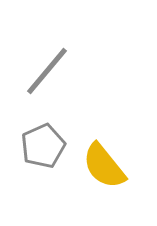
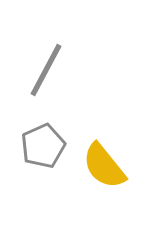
gray line: moved 1 px left, 1 px up; rotated 12 degrees counterclockwise
